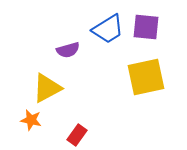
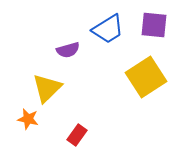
purple square: moved 8 px right, 2 px up
yellow square: rotated 21 degrees counterclockwise
yellow triangle: rotated 16 degrees counterclockwise
orange star: moved 3 px left, 1 px up
